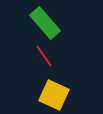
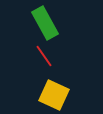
green rectangle: rotated 12 degrees clockwise
